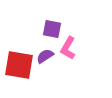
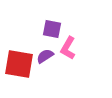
red square: moved 1 px up
